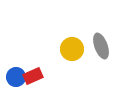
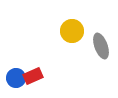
yellow circle: moved 18 px up
blue circle: moved 1 px down
